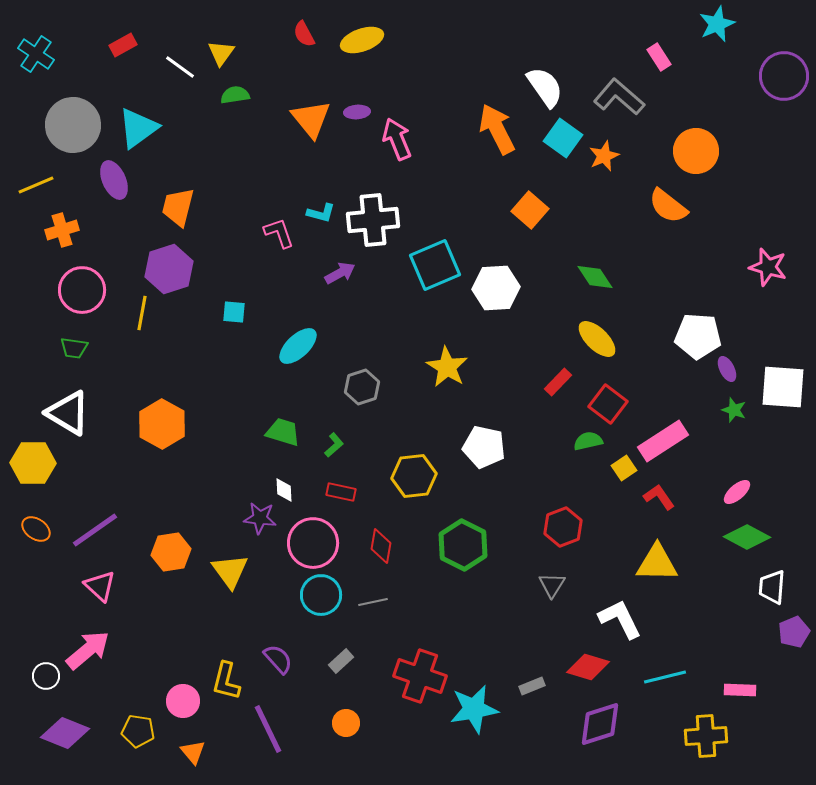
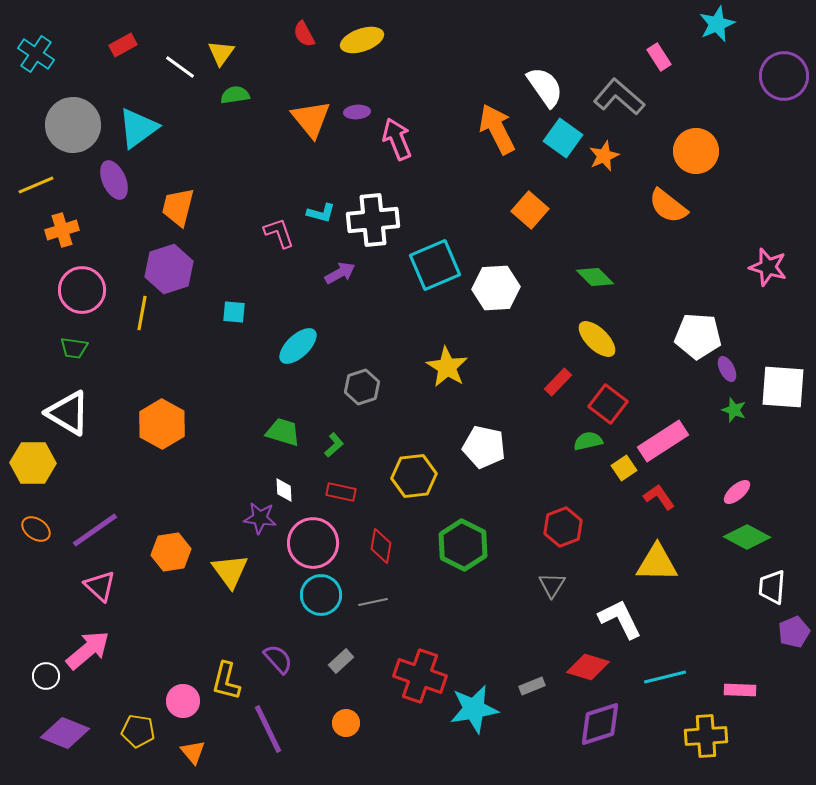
green diamond at (595, 277): rotated 12 degrees counterclockwise
